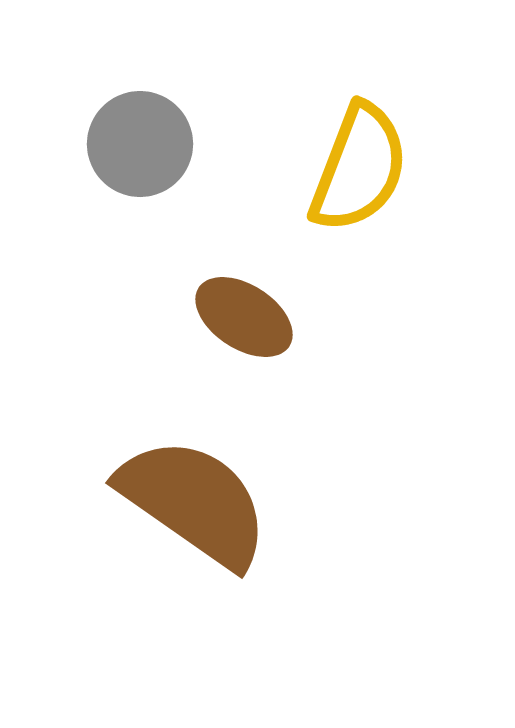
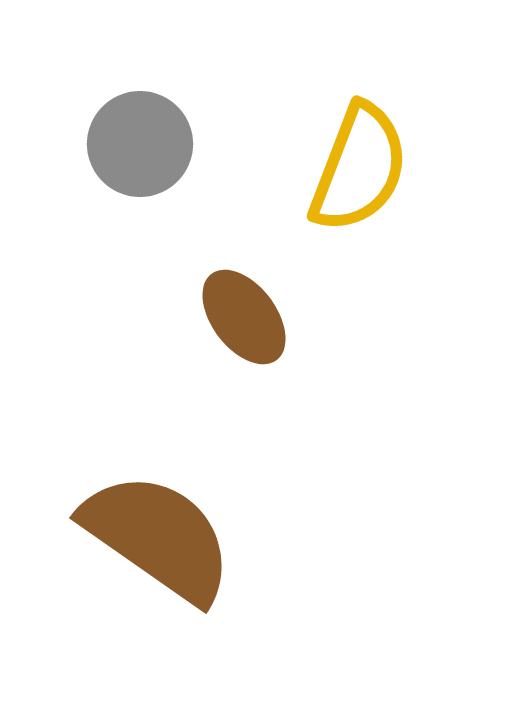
brown ellipse: rotated 20 degrees clockwise
brown semicircle: moved 36 px left, 35 px down
